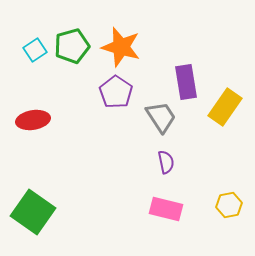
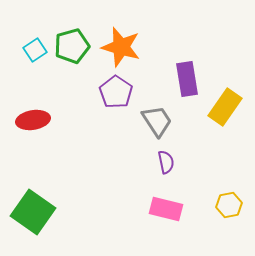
purple rectangle: moved 1 px right, 3 px up
gray trapezoid: moved 4 px left, 4 px down
